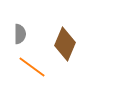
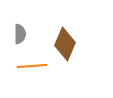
orange line: moved 1 px up; rotated 40 degrees counterclockwise
